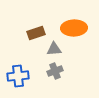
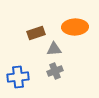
orange ellipse: moved 1 px right, 1 px up
blue cross: moved 1 px down
